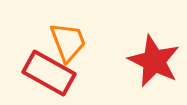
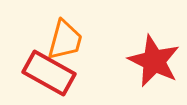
orange trapezoid: moved 3 px left, 2 px up; rotated 36 degrees clockwise
